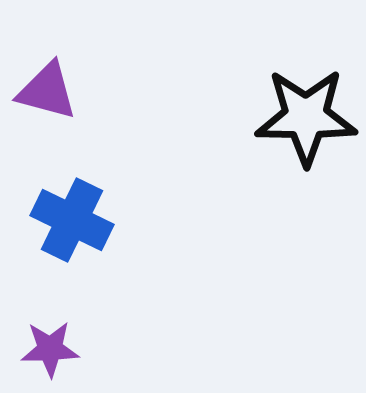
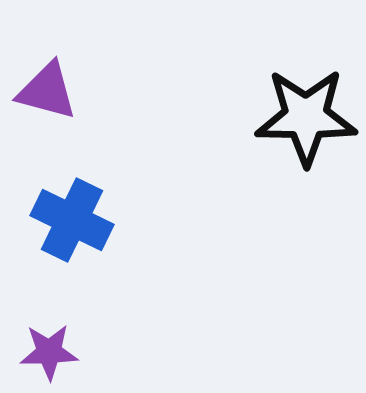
purple star: moved 1 px left, 3 px down
